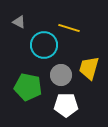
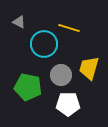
cyan circle: moved 1 px up
white pentagon: moved 2 px right, 1 px up
